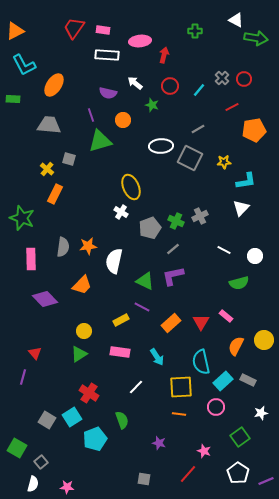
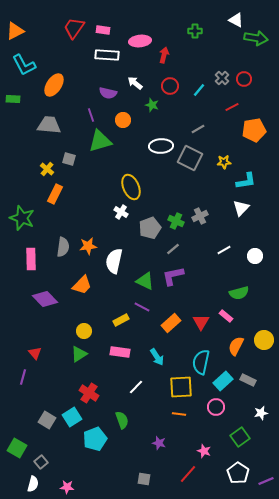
white line at (224, 250): rotated 56 degrees counterclockwise
green semicircle at (239, 283): moved 10 px down
cyan semicircle at (201, 362): rotated 25 degrees clockwise
